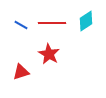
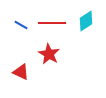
red triangle: rotated 42 degrees clockwise
